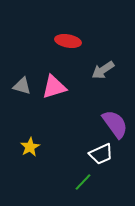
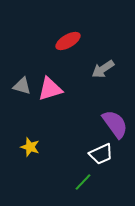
red ellipse: rotated 40 degrees counterclockwise
gray arrow: moved 1 px up
pink triangle: moved 4 px left, 2 px down
yellow star: rotated 24 degrees counterclockwise
